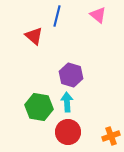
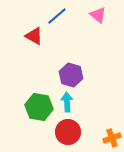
blue line: rotated 35 degrees clockwise
red triangle: rotated 12 degrees counterclockwise
orange cross: moved 1 px right, 2 px down
